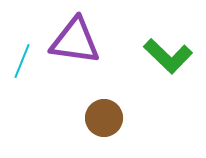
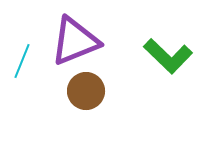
purple triangle: rotated 30 degrees counterclockwise
brown circle: moved 18 px left, 27 px up
